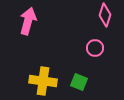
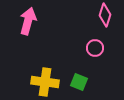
yellow cross: moved 2 px right, 1 px down
